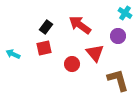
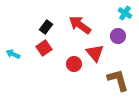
red square: rotated 21 degrees counterclockwise
red circle: moved 2 px right
